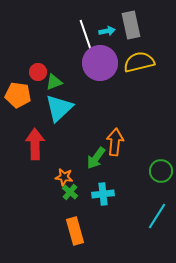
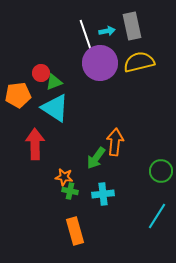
gray rectangle: moved 1 px right, 1 px down
red circle: moved 3 px right, 1 px down
orange pentagon: rotated 15 degrees counterclockwise
cyan triangle: moved 4 px left; rotated 44 degrees counterclockwise
green cross: moved 1 px up; rotated 28 degrees counterclockwise
